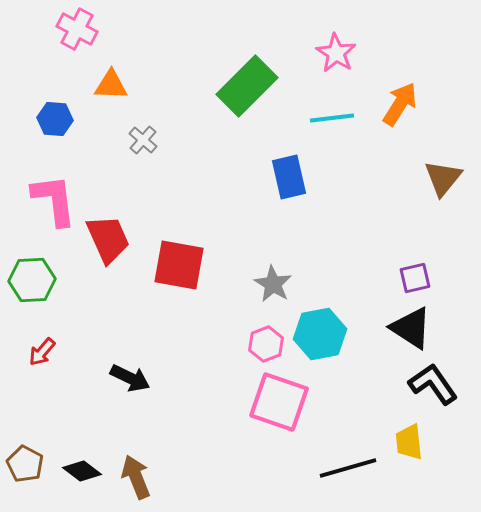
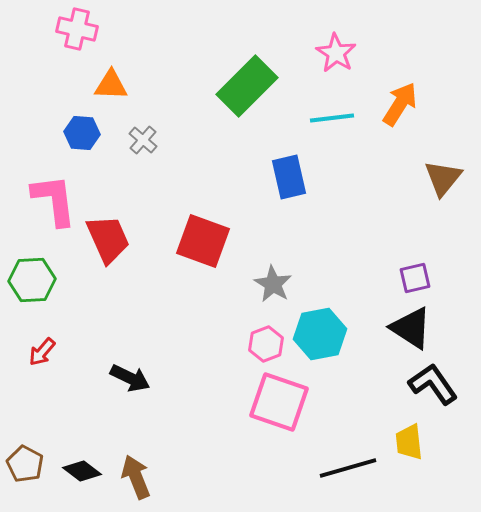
pink cross: rotated 15 degrees counterclockwise
blue hexagon: moved 27 px right, 14 px down
red square: moved 24 px right, 24 px up; rotated 10 degrees clockwise
